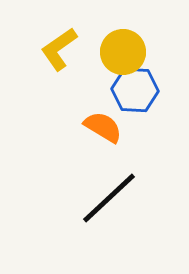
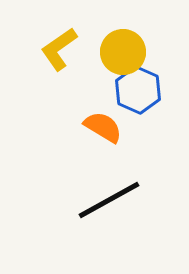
blue hexagon: moved 3 px right; rotated 21 degrees clockwise
black line: moved 2 px down; rotated 14 degrees clockwise
